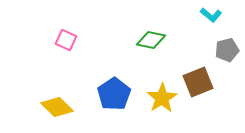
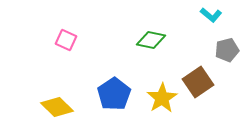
brown square: rotated 12 degrees counterclockwise
